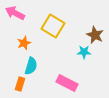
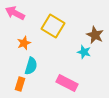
cyan star: rotated 16 degrees clockwise
